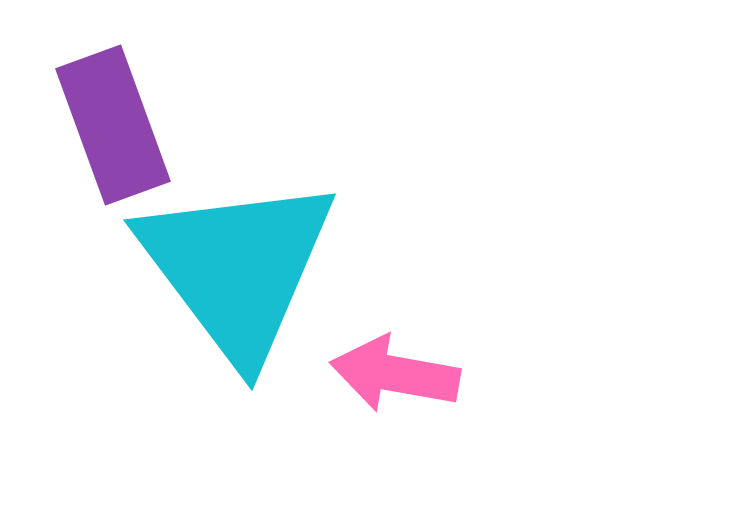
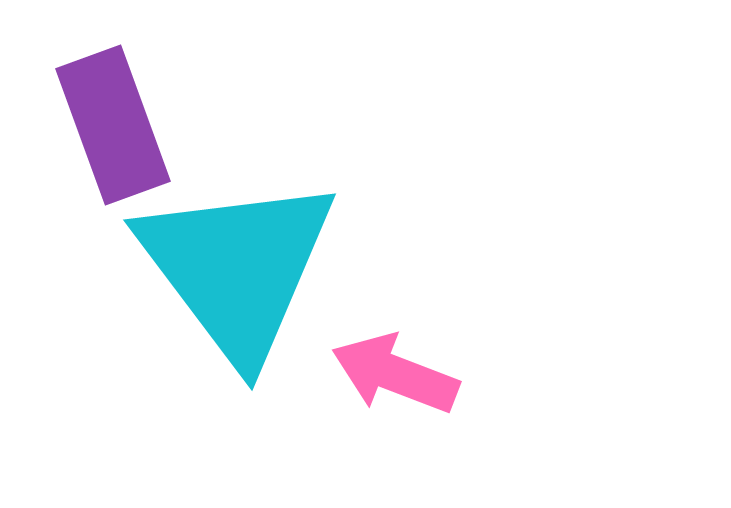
pink arrow: rotated 11 degrees clockwise
